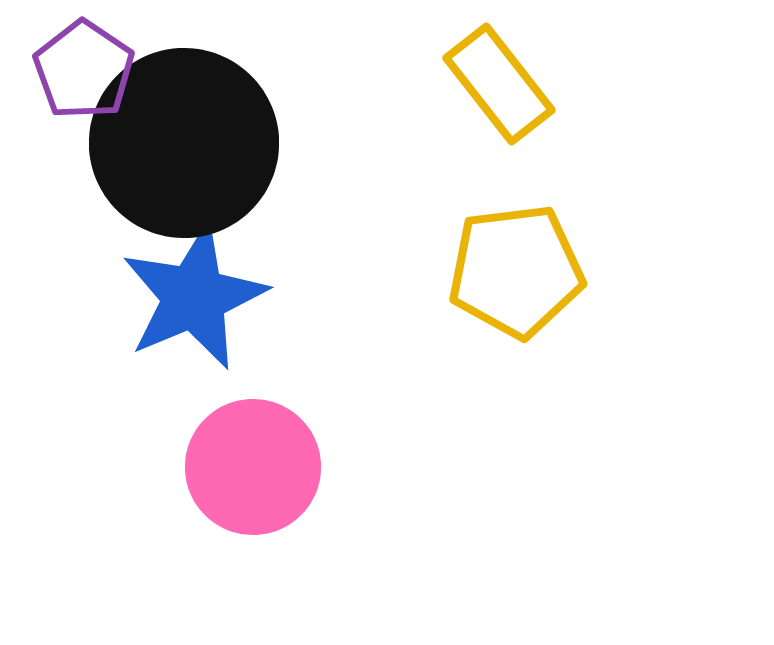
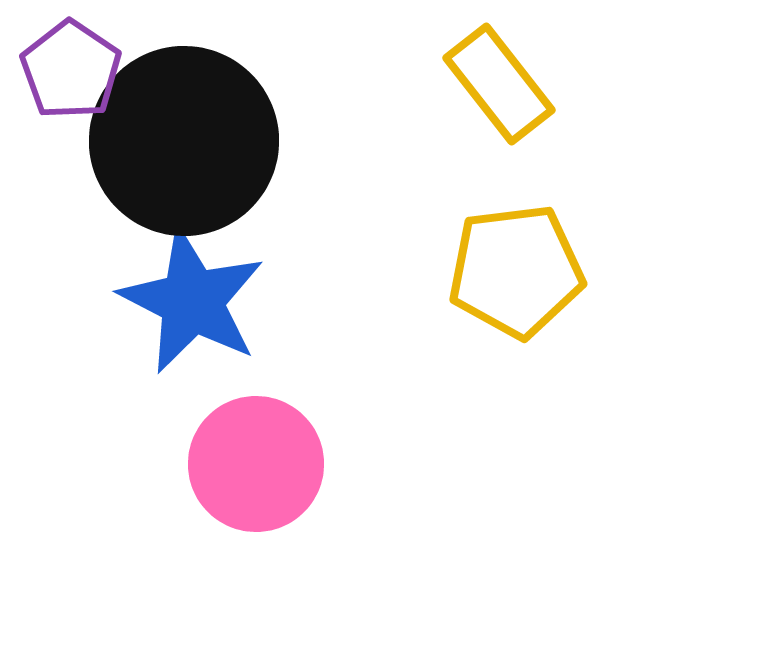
purple pentagon: moved 13 px left
black circle: moved 2 px up
blue star: moved 2 px left, 4 px down; rotated 22 degrees counterclockwise
pink circle: moved 3 px right, 3 px up
